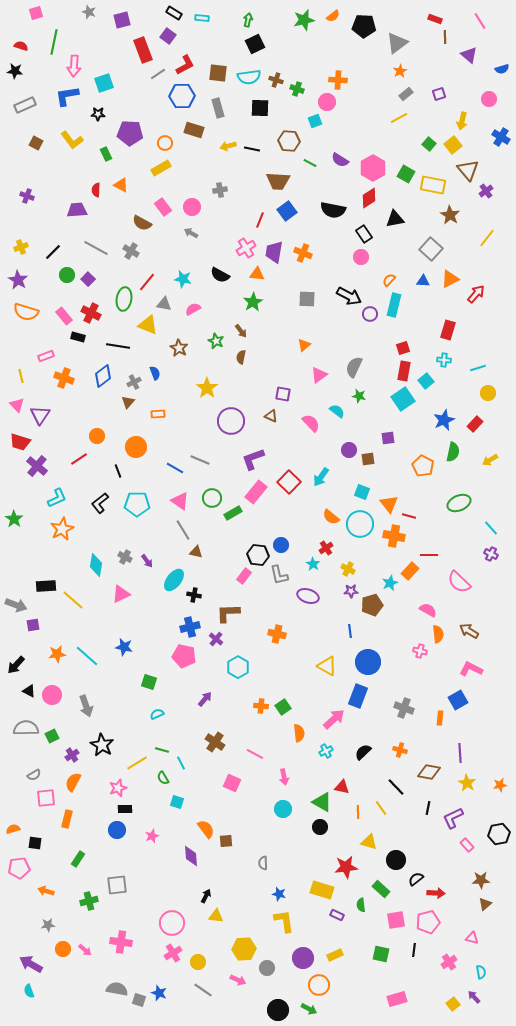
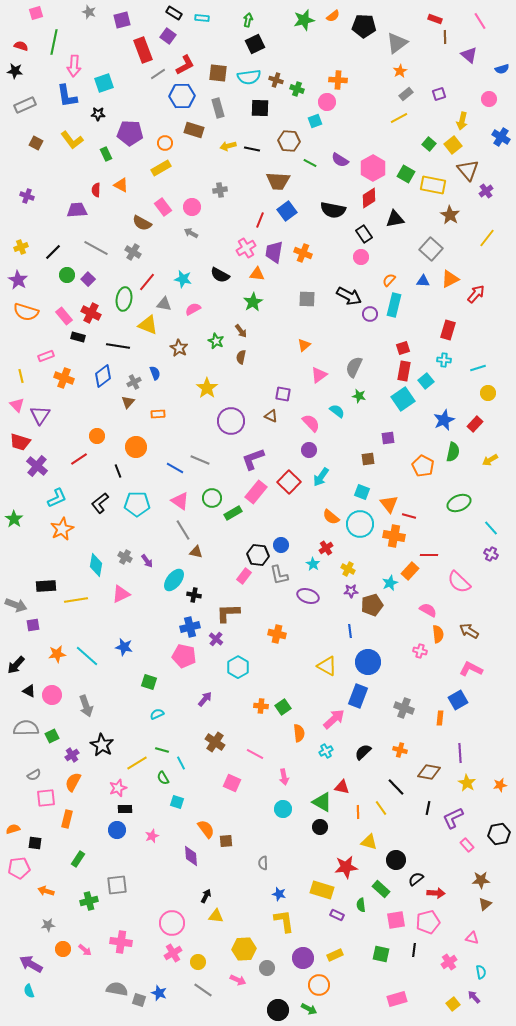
blue L-shape at (67, 96): rotated 90 degrees counterclockwise
gray cross at (131, 251): moved 2 px right, 1 px down
purple circle at (349, 450): moved 40 px left
yellow line at (73, 600): moved 3 px right; rotated 50 degrees counterclockwise
